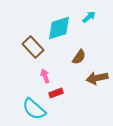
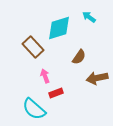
cyan arrow: rotated 104 degrees counterclockwise
